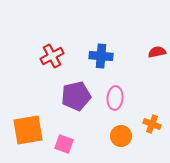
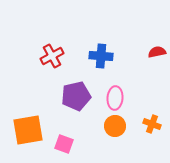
orange circle: moved 6 px left, 10 px up
